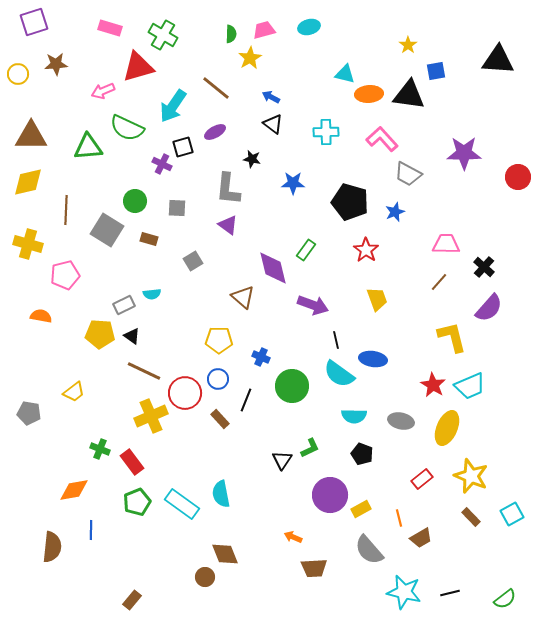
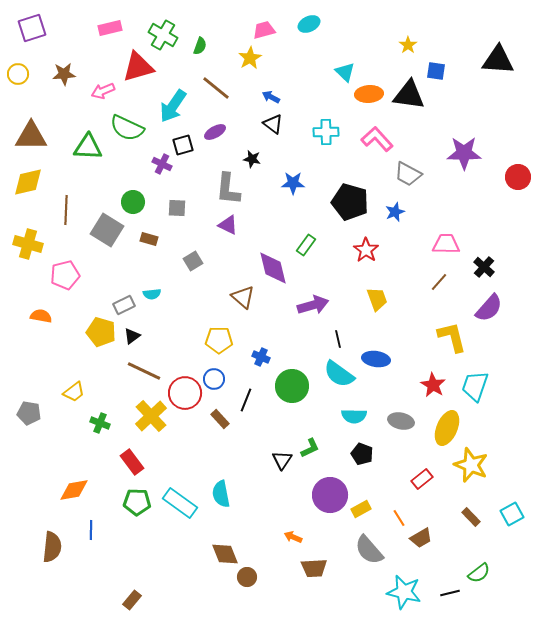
purple square at (34, 22): moved 2 px left, 6 px down
cyan ellipse at (309, 27): moved 3 px up; rotated 10 degrees counterclockwise
pink rectangle at (110, 28): rotated 30 degrees counterclockwise
green semicircle at (231, 34): moved 31 px left, 12 px down; rotated 18 degrees clockwise
brown star at (56, 64): moved 8 px right, 10 px down
blue square at (436, 71): rotated 18 degrees clockwise
cyan triangle at (345, 74): moved 2 px up; rotated 30 degrees clockwise
pink L-shape at (382, 139): moved 5 px left
green triangle at (88, 147): rotated 8 degrees clockwise
black square at (183, 147): moved 2 px up
green circle at (135, 201): moved 2 px left, 1 px down
purple triangle at (228, 225): rotated 10 degrees counterclockwise
green rectangle at (306, 250): moved 5 px up
purple arrow at (313, 305): rotated 36 degrees counterclockwise
yellow pentagon at (100, 334): moved 1 px right, 2 px up; rotated 12 degrees clockwise
black triangle at (132, 336): rotated 48 degrees clockwise
black line at (336, 340): moved 2 px right, 1 px up
blue ellipse at (373, 359): moved 3 px right
blue circle at (218, 379): moved 4 px left
cyan trapezoid at (470, 386): moved 5 px right; rotated 132 degrees clockwise
yellow cross at (151, 416): rotated 20 degrees counterclockwise
green cross at (100, 449): moved 26 px up
yellow star at (471, 476): moved 11 px up
green pentagon at (137, 502): rotated 24 degrees clockwise
cyan rectangle at (182, 504): moved 2 px left, 1 px up
orange line at (399, 518): rotated 18 degrees counterclockwise
brown circle at (205, 577): moved 42 px right
green semicircle at (505, 599): moved 26 px left, 26 px up
